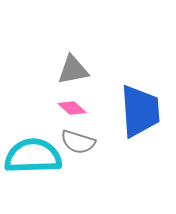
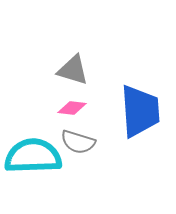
gray triangle: rotated 28 degrees clockwise
pink diamond: rotated 36 degrees counterclockwise
